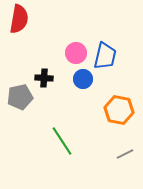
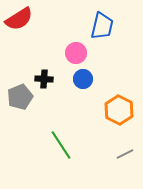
red semicircle: rotated 48 degrees clockwise
blue trapezoid: moved 3 px left, 30 px up
black cross: moved 1 px down
gray pentagon: rotated 10 degrees counterclockwise
orange hexagon: rotated 16 degrees clockwise
green line: moved 1 px left, 4 px down
